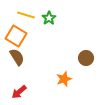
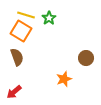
orange square: moved 5 px right, 5 px up
brown semicircle: rotated 12 degrees clockwise
red arrow: moved 5 px left
